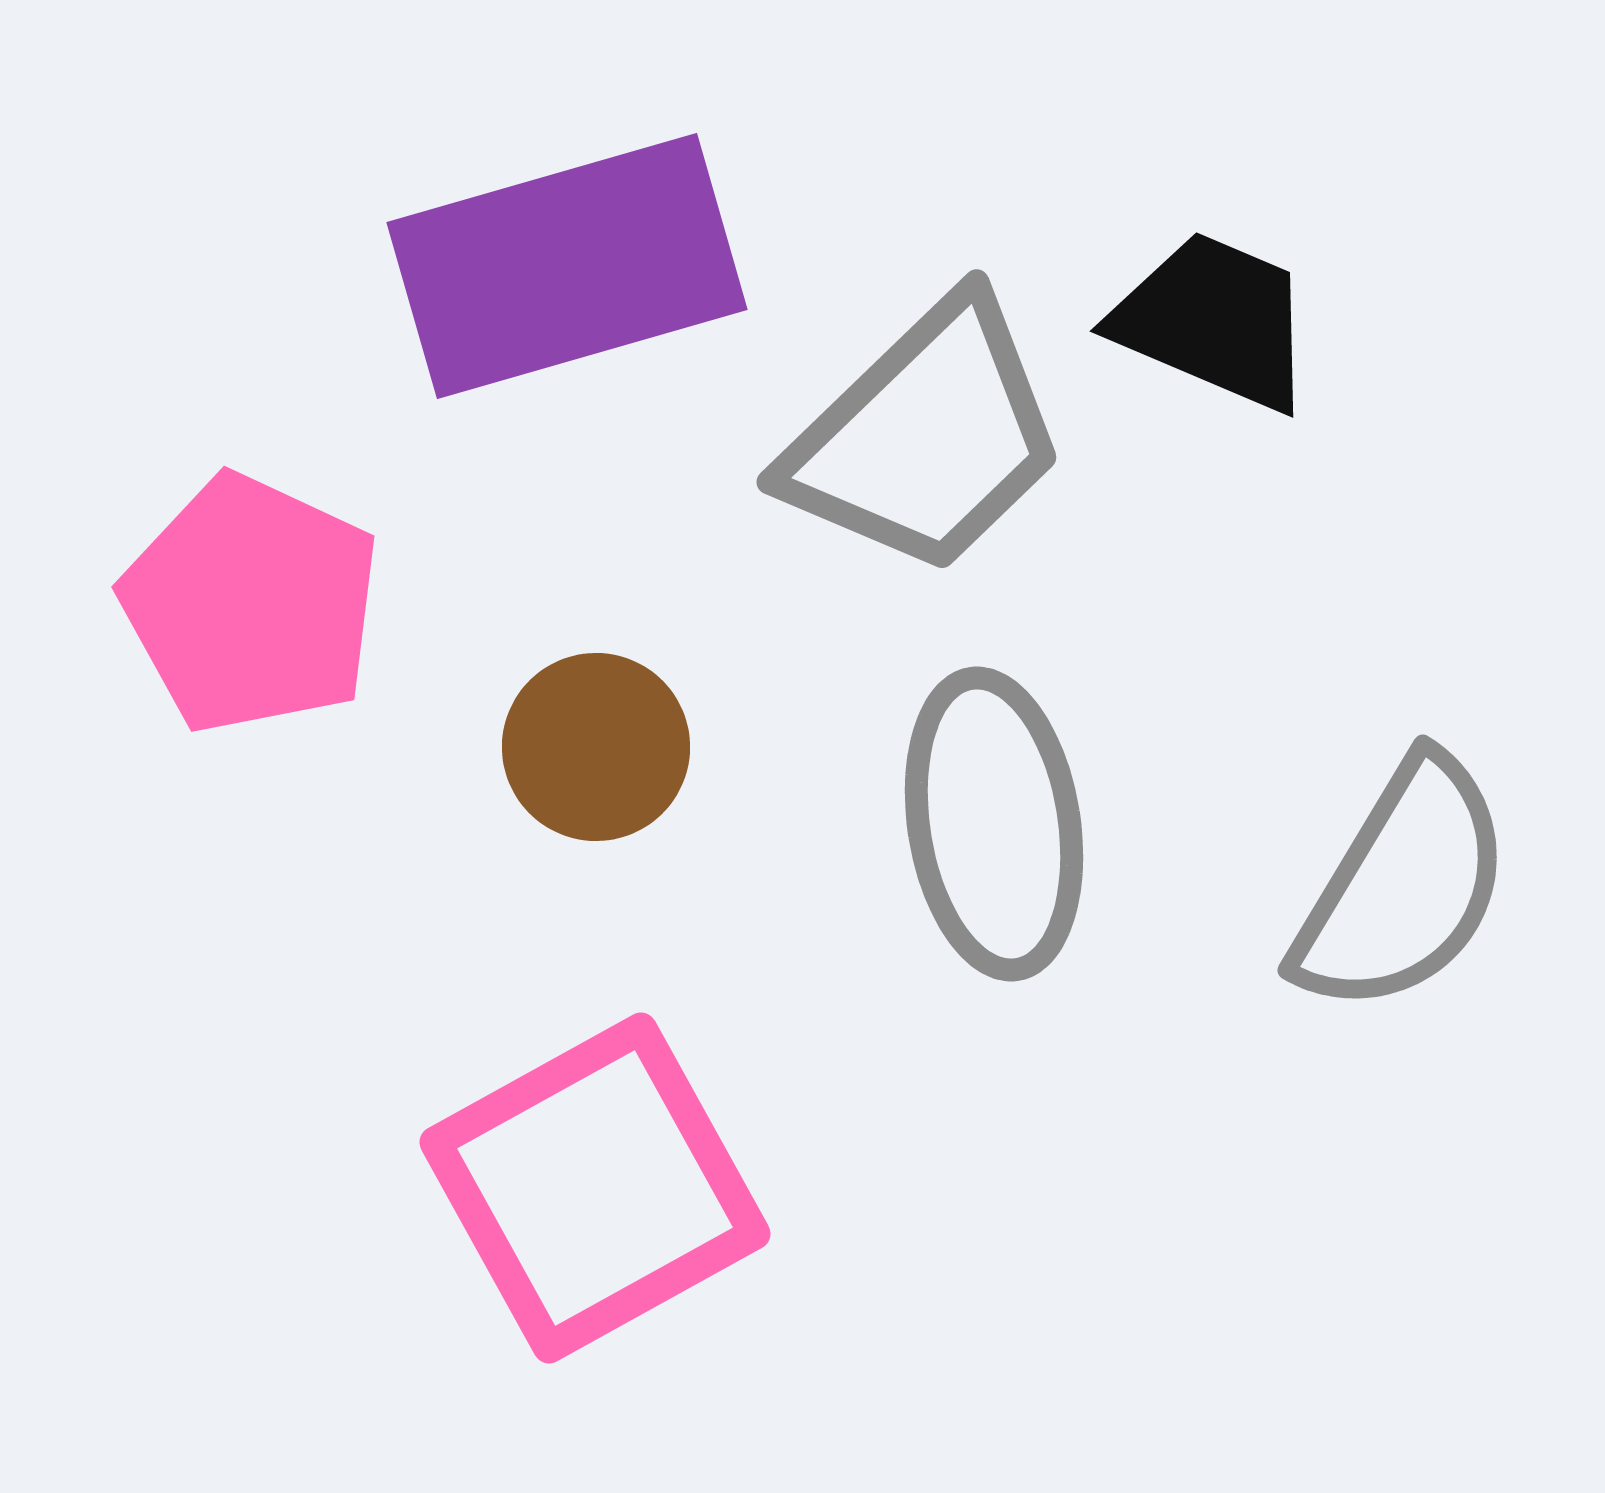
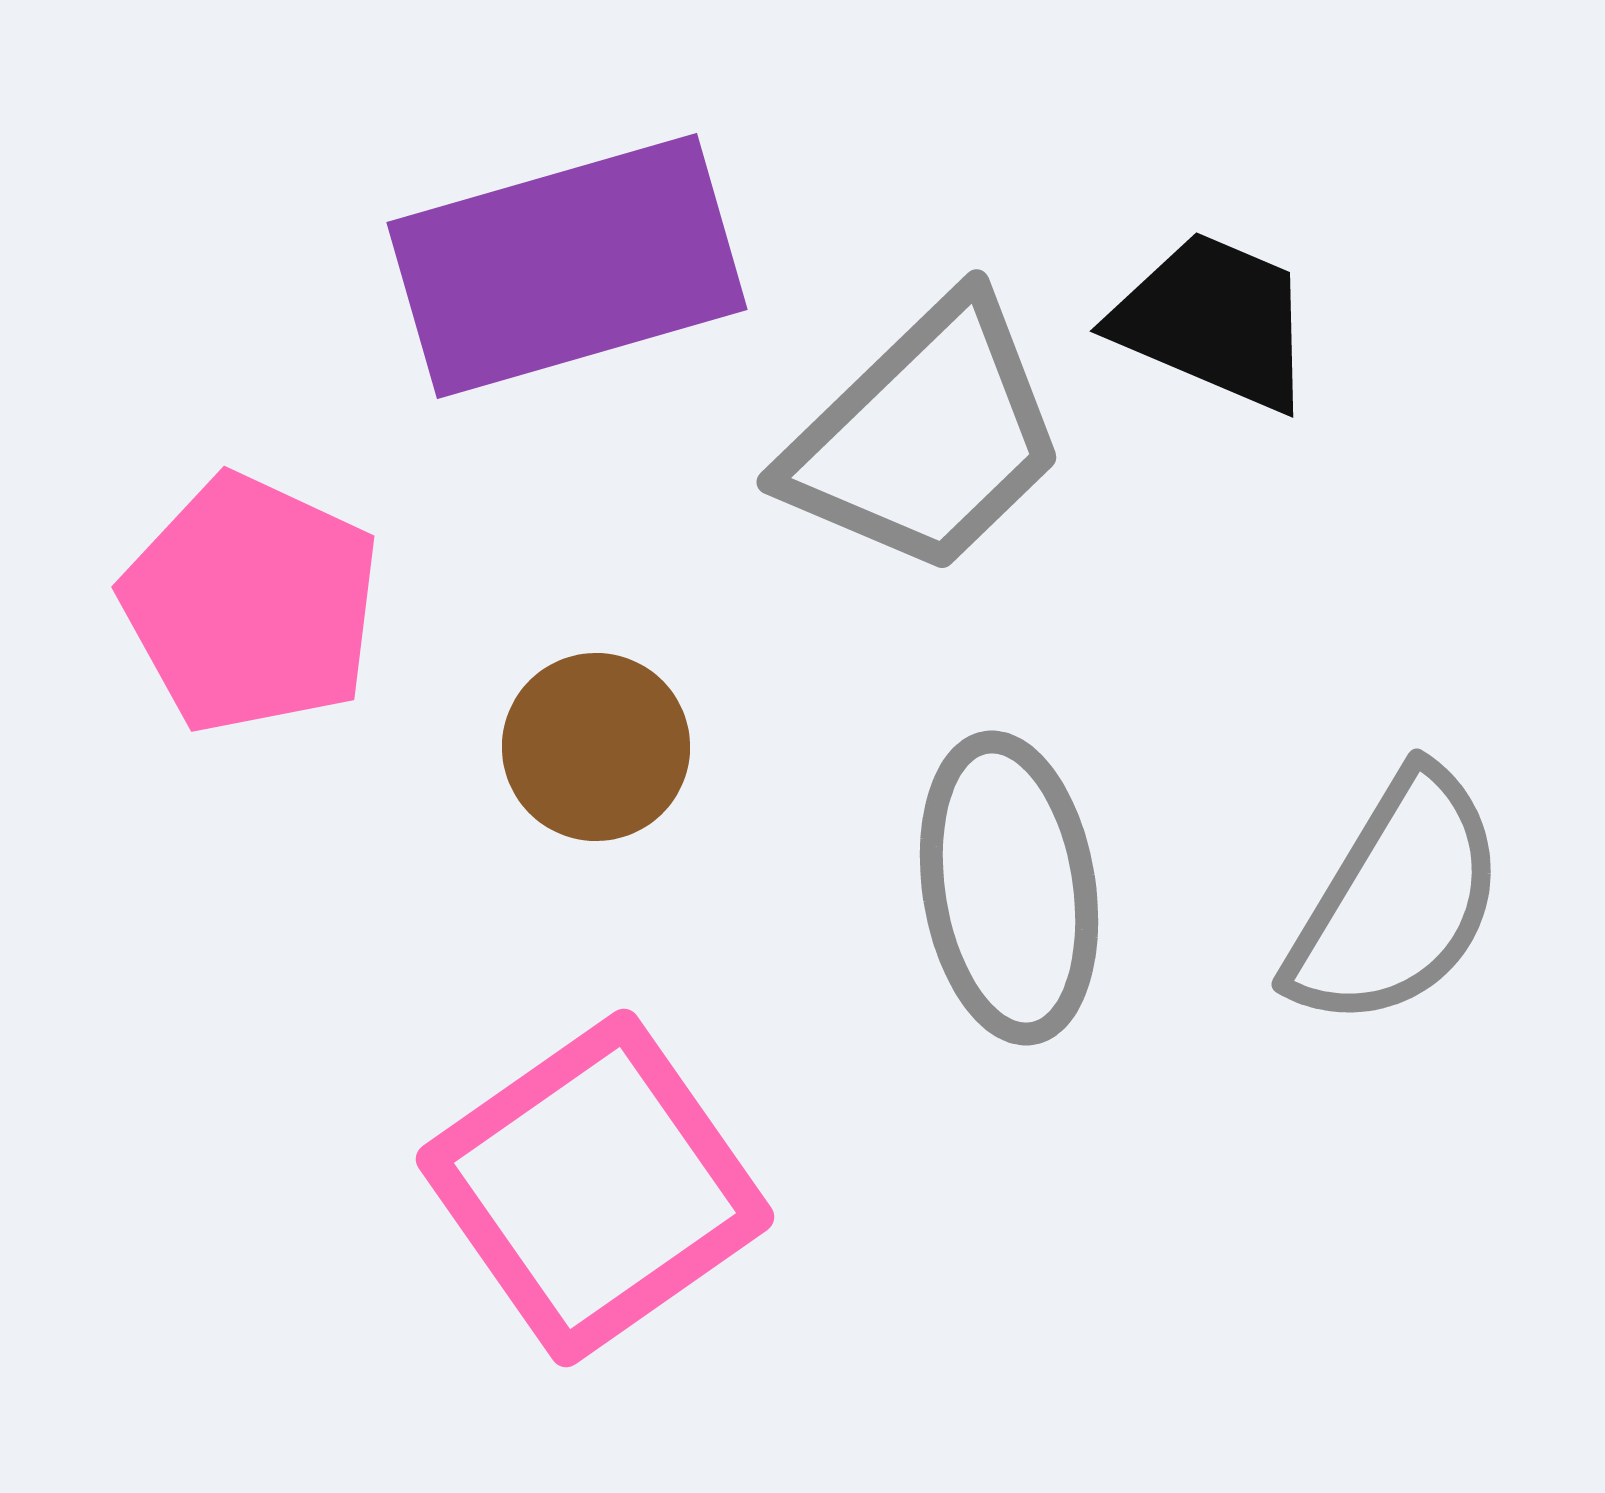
gray ellipse: moved 15 px right, 64 px down
gray semicircle: moved 6 px left, 14 px down
pink square: rotated 6 degrees counterclockwise
